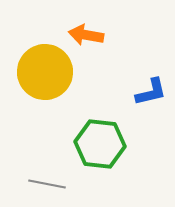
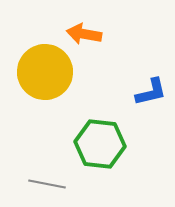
orange arrow: moved 2 px left, 1 px up
